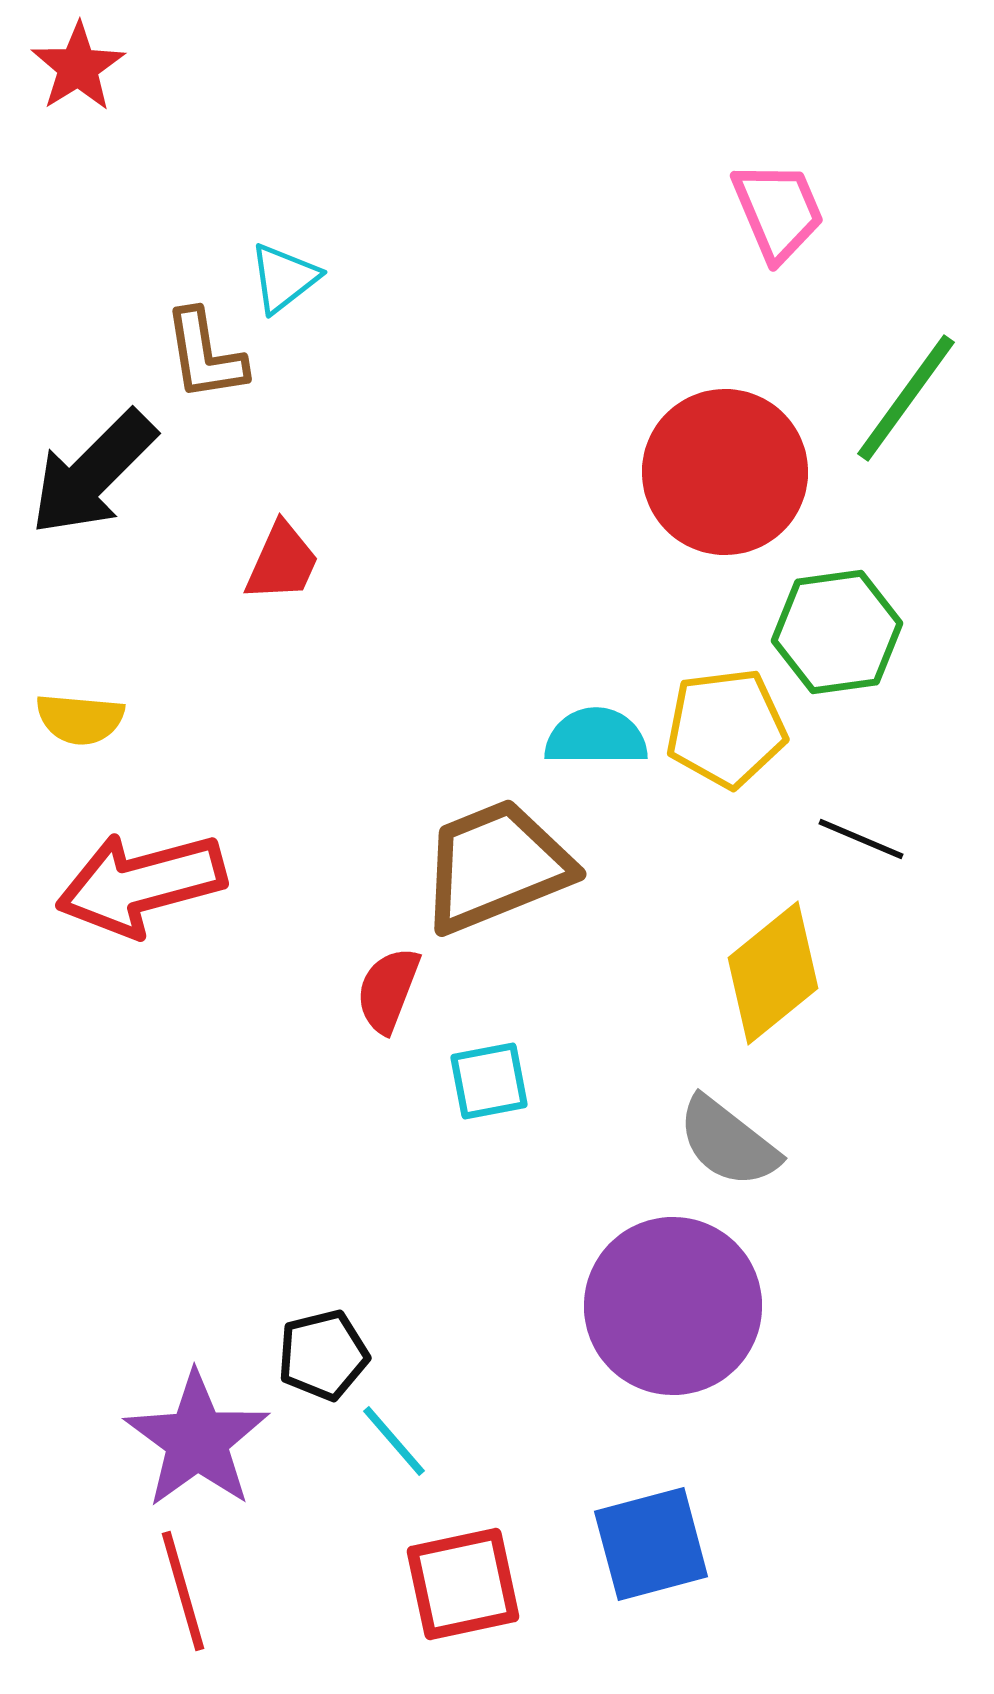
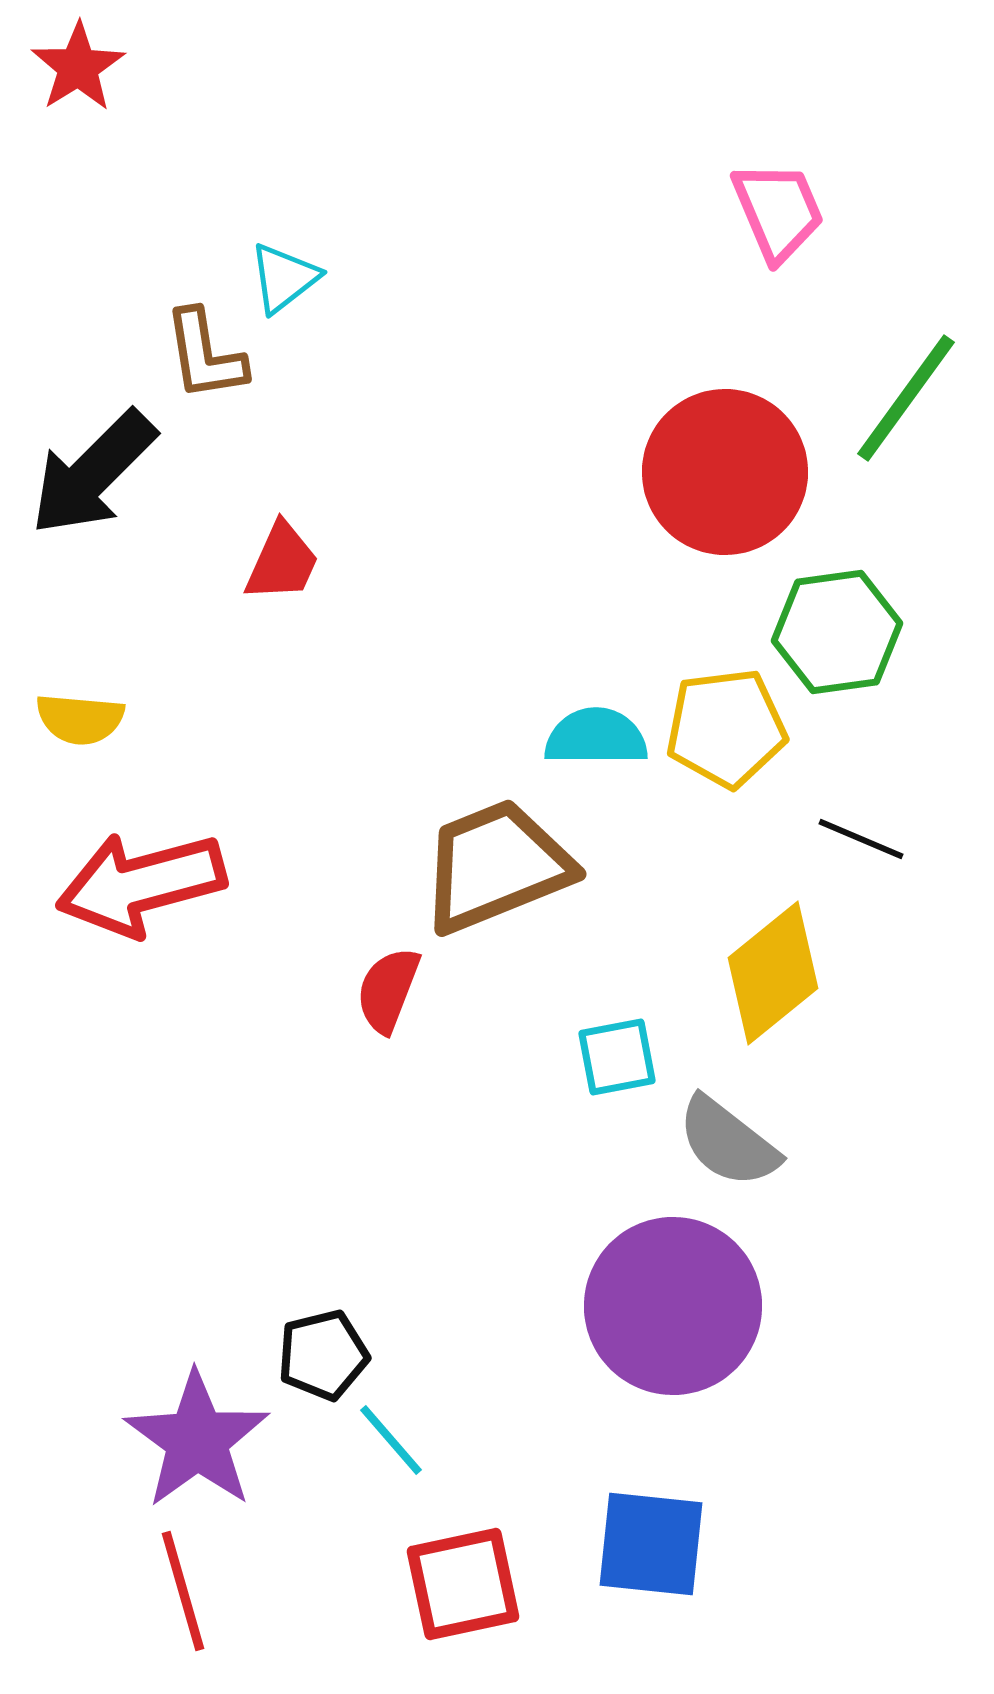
cyan square: moved 128 px right, 24 px up
cyan line: moved 3 px left, 1 px up
blue square: rotated 21 degrees clockwise
